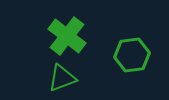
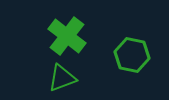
green hexagon: rotated 20 degrees clockwise
